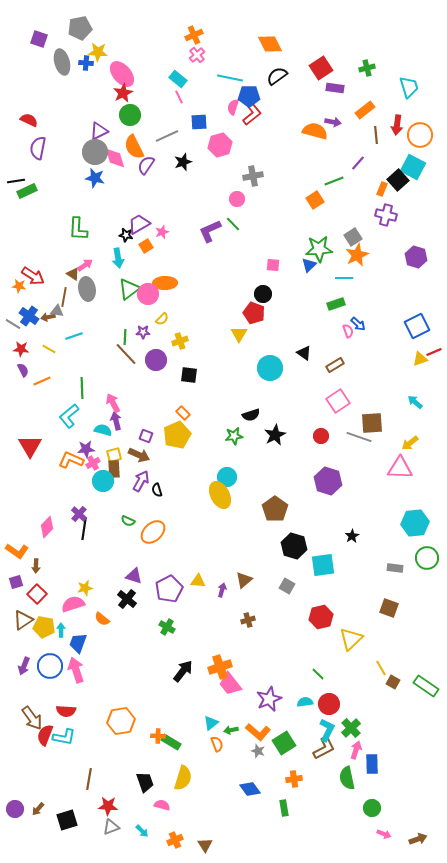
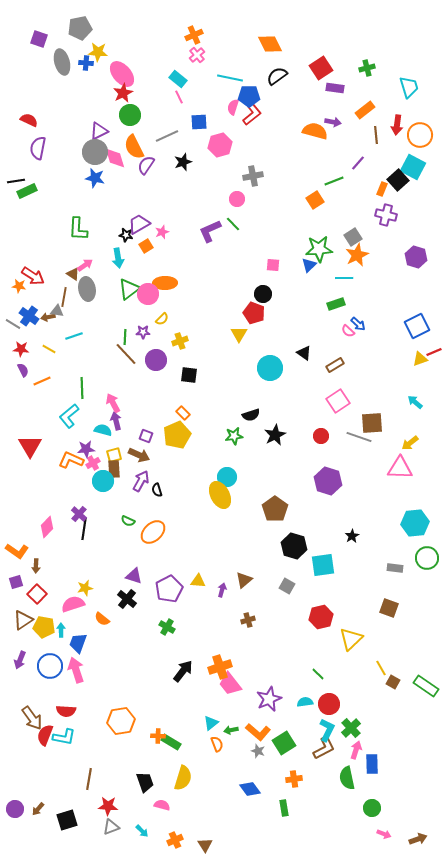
pink semicircle at (348, 331): rotated 152 degrees clockwise
purple arrow at (24, 666): moved 4 px left, 6 px up
